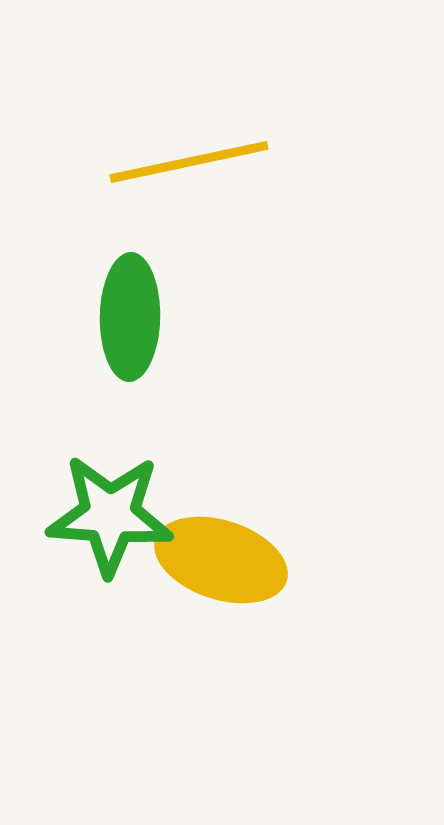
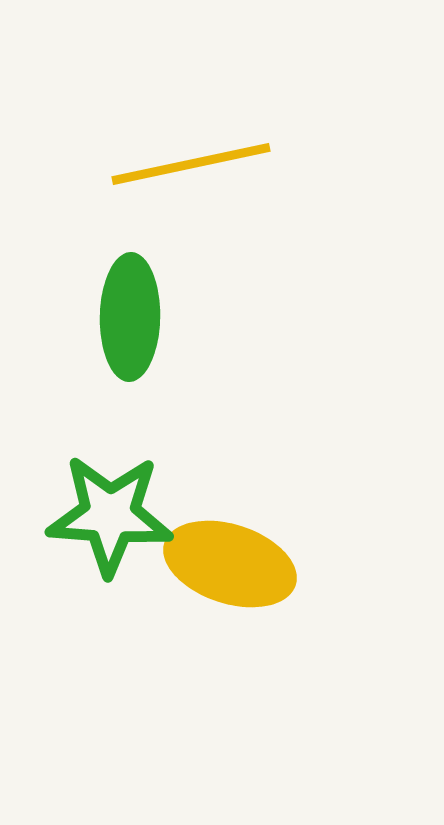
yellow line: moved 2 px right, 2 px down
yellow ellipse: moved 9 px right, 4 px down
